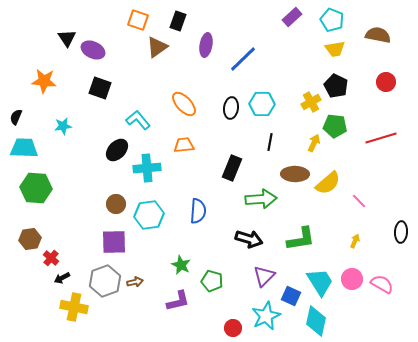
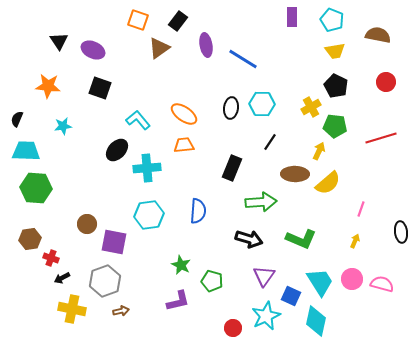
purple rectangle at (292, 17): rotated 48 degrees counterclockwise
black rectangle at (178, 21): rotated 18 degrees clockwise
black triangle at (67, 38): moved 8 px left, 3 px down
purple ellipse at (206, 45): rotated 20 degrees counterclockwise
brown triangle at (157, 47): moved 2 px right, 1 px down
yellow trapezoid at (335, 49): moved 2 px down
blue line at (243, 59): rotated 76 degrees clockwise
orange star at (44, 81): moved 4 px right, 5 px down
yellow cross at (311, 102): moved 5 px down
orange ellipse at (184, 104): moved 10 px down; rotated 12 degrees counterclockwise
black semicircle at (16, 117): moved 1 px right, 2 px down
black line at (270, 142): rotated 24 degrees clockwise
yellow arrow at (314, 143): moved 5 px right, 8 px down
cyan trapezoid at (24, 148): moved 2 px right, 3 px down
green arrow at (261, 199): moved 3 px down
pink line at (359, 201): moved 2 px right, 8 px down; rotated 63 degrees clockwise
brown circle at (116, 204): moved 29 px left, 20 px down
black ellipse at (401, 232): rotated 10 degrees counterclockwise
green L-shape at (301, 239): rotated 32 degrees clockwise
purple square at (114, 242): rotated 12 degrees clockwise
red cross at (51, 258): rotated 21 degrees counterclockwise
purple triangle at (264, 276): rotated 10 degrees counterclockwise
brown arrow at (135, 282): moved 14 px left, 29 px down
pink semicircle at (382, 284): rotated 15 degrees counterclockwise
yellow cross at (74, 307): moved 2 px left, 2 px down
